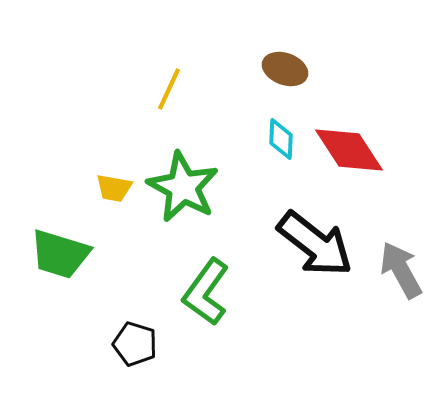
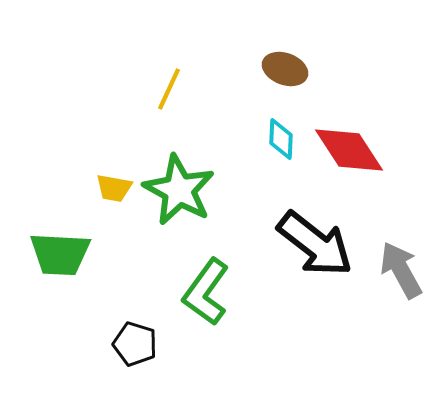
green star: moved 4 px left, 3 px down
green trapezoid: rotated 14 degrees counterclockwise
